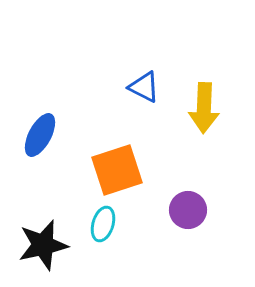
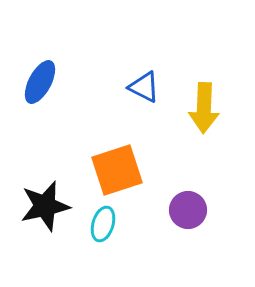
blue ellipse: moved 53 px up
black star: moved 2 px right, 39 px up
